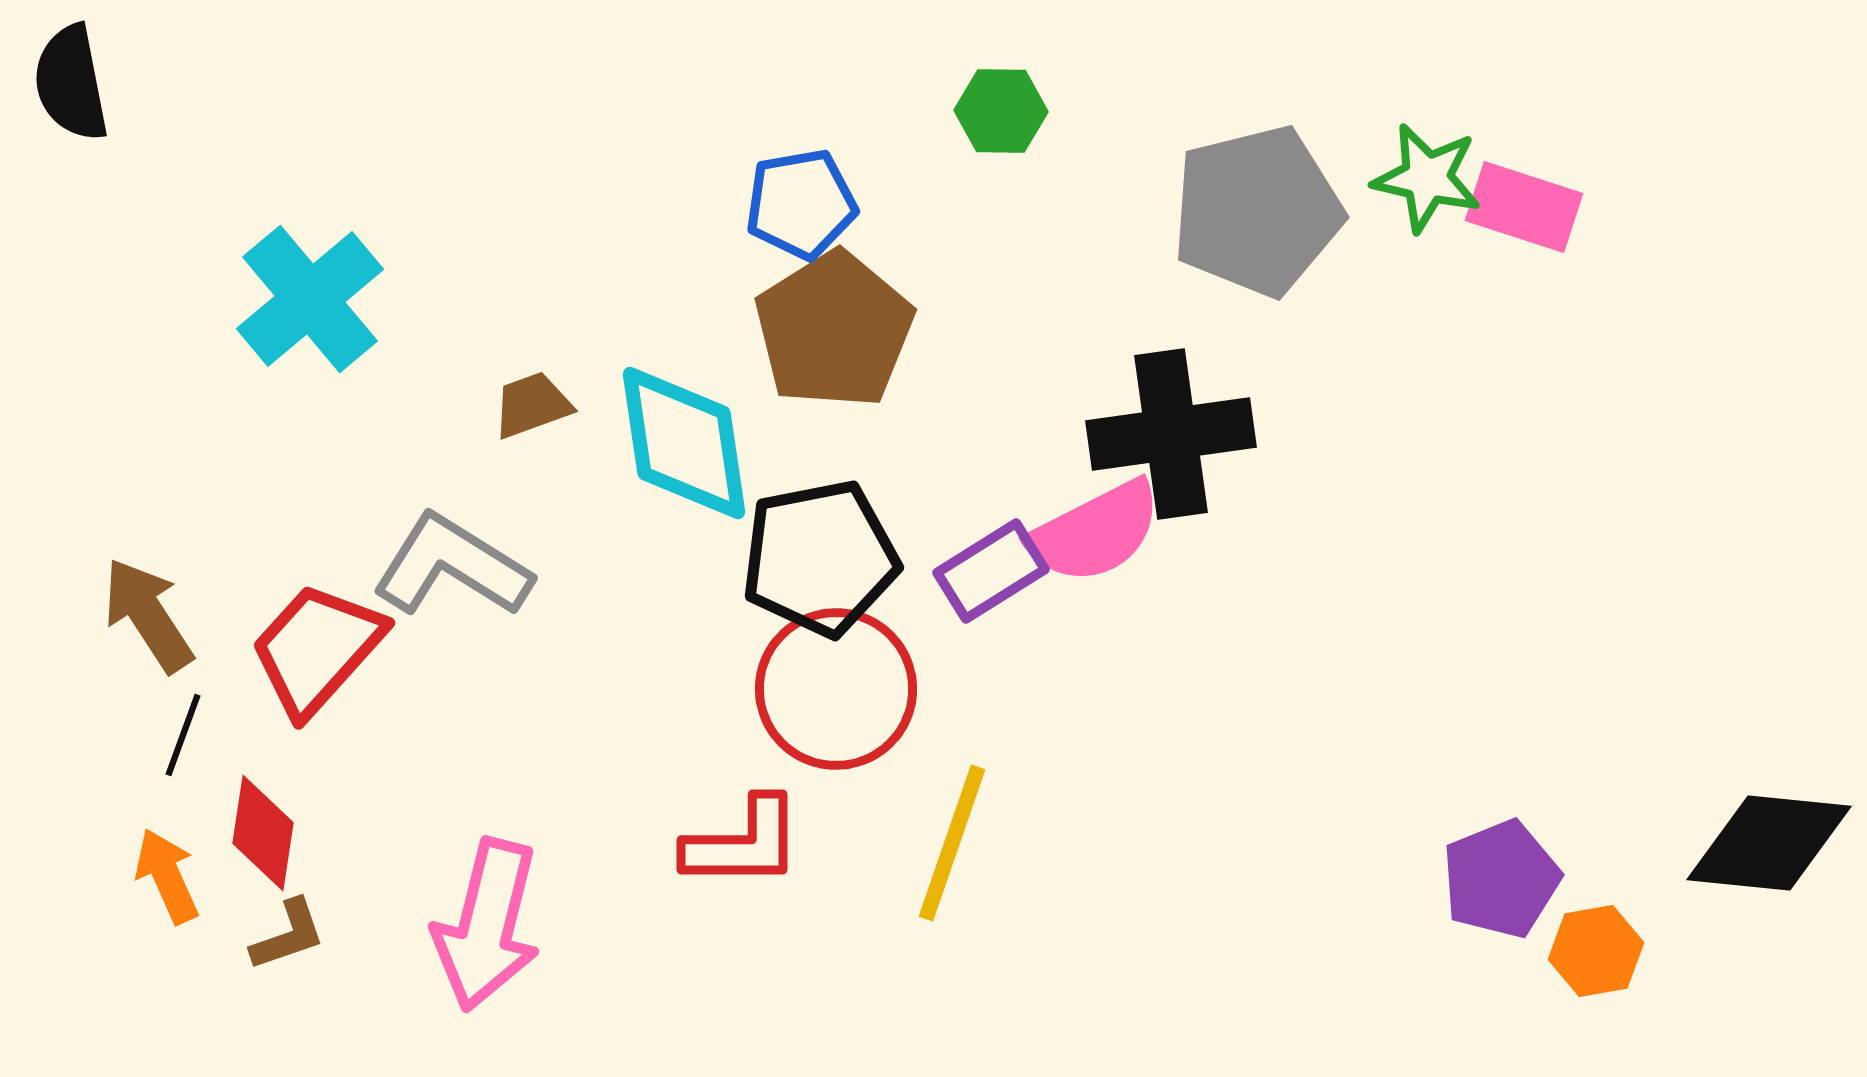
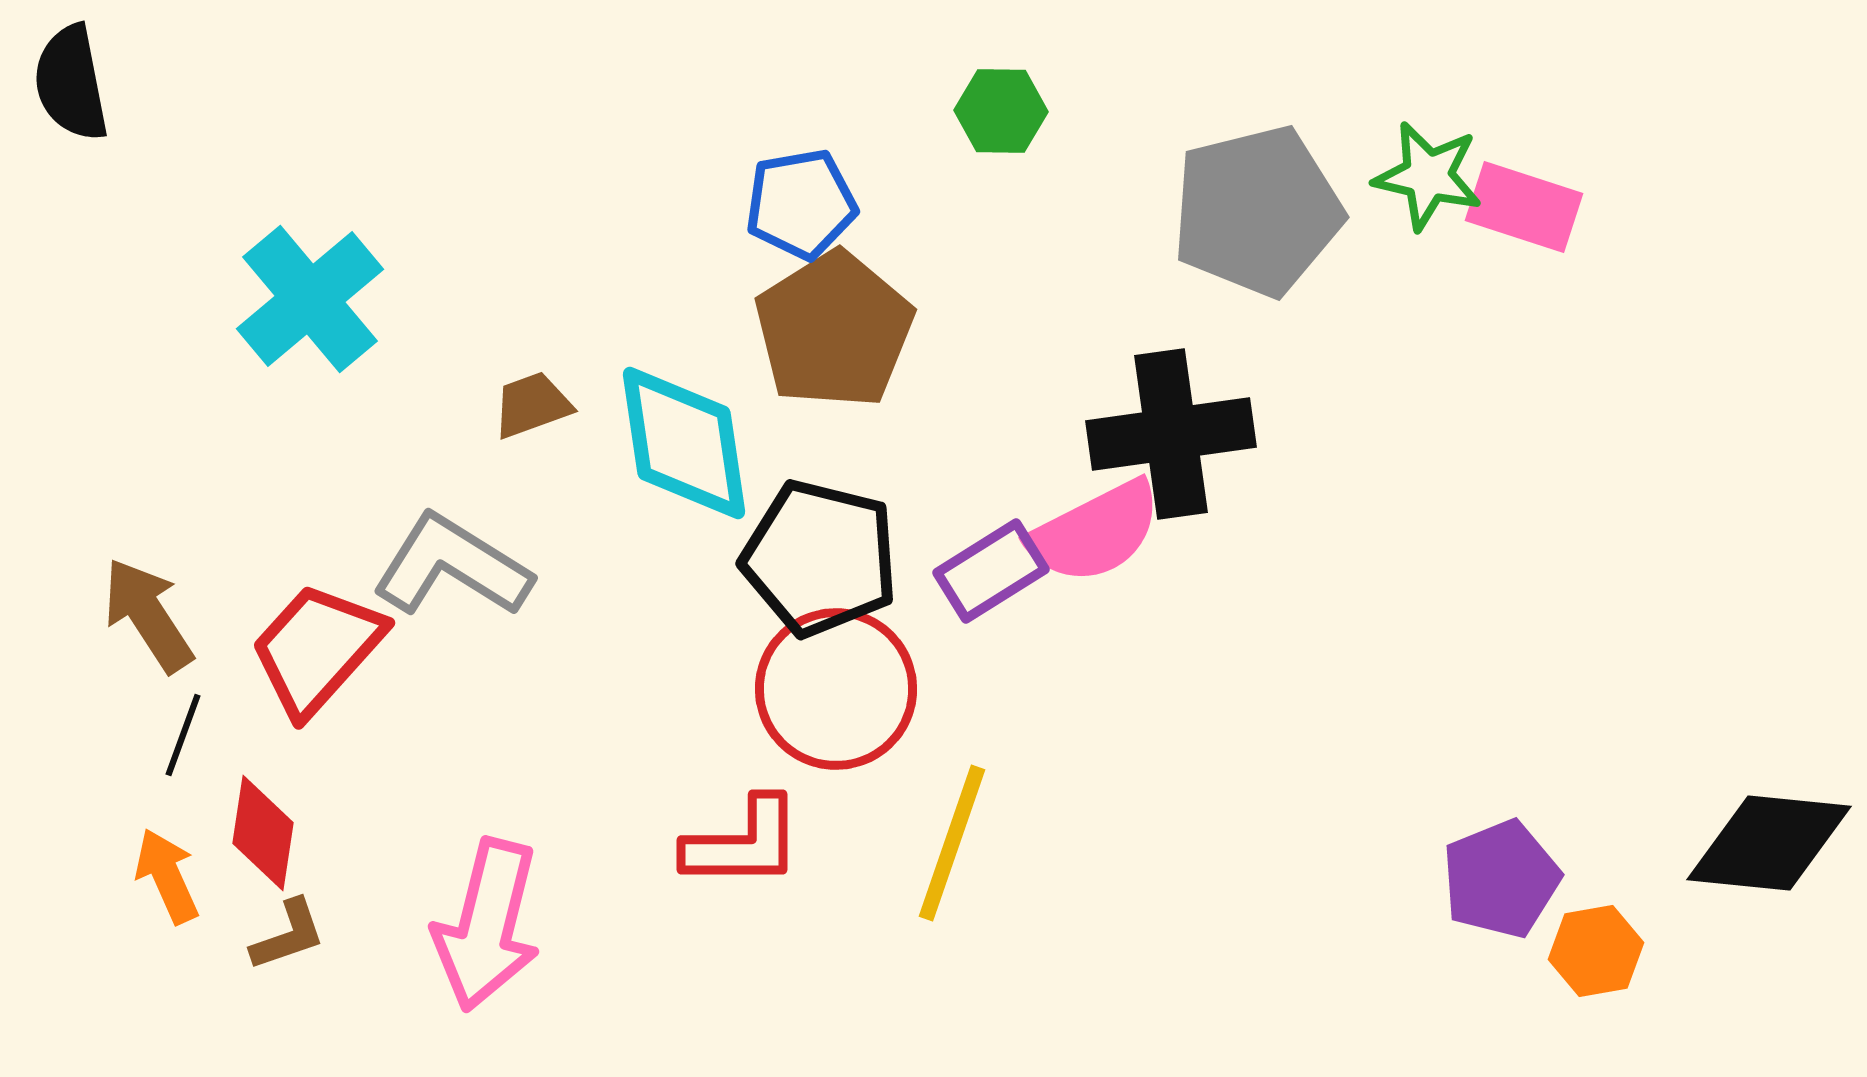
green star: moved 1 px right, 2 px up
black pentagon: rotated 25 degrees clockwise
